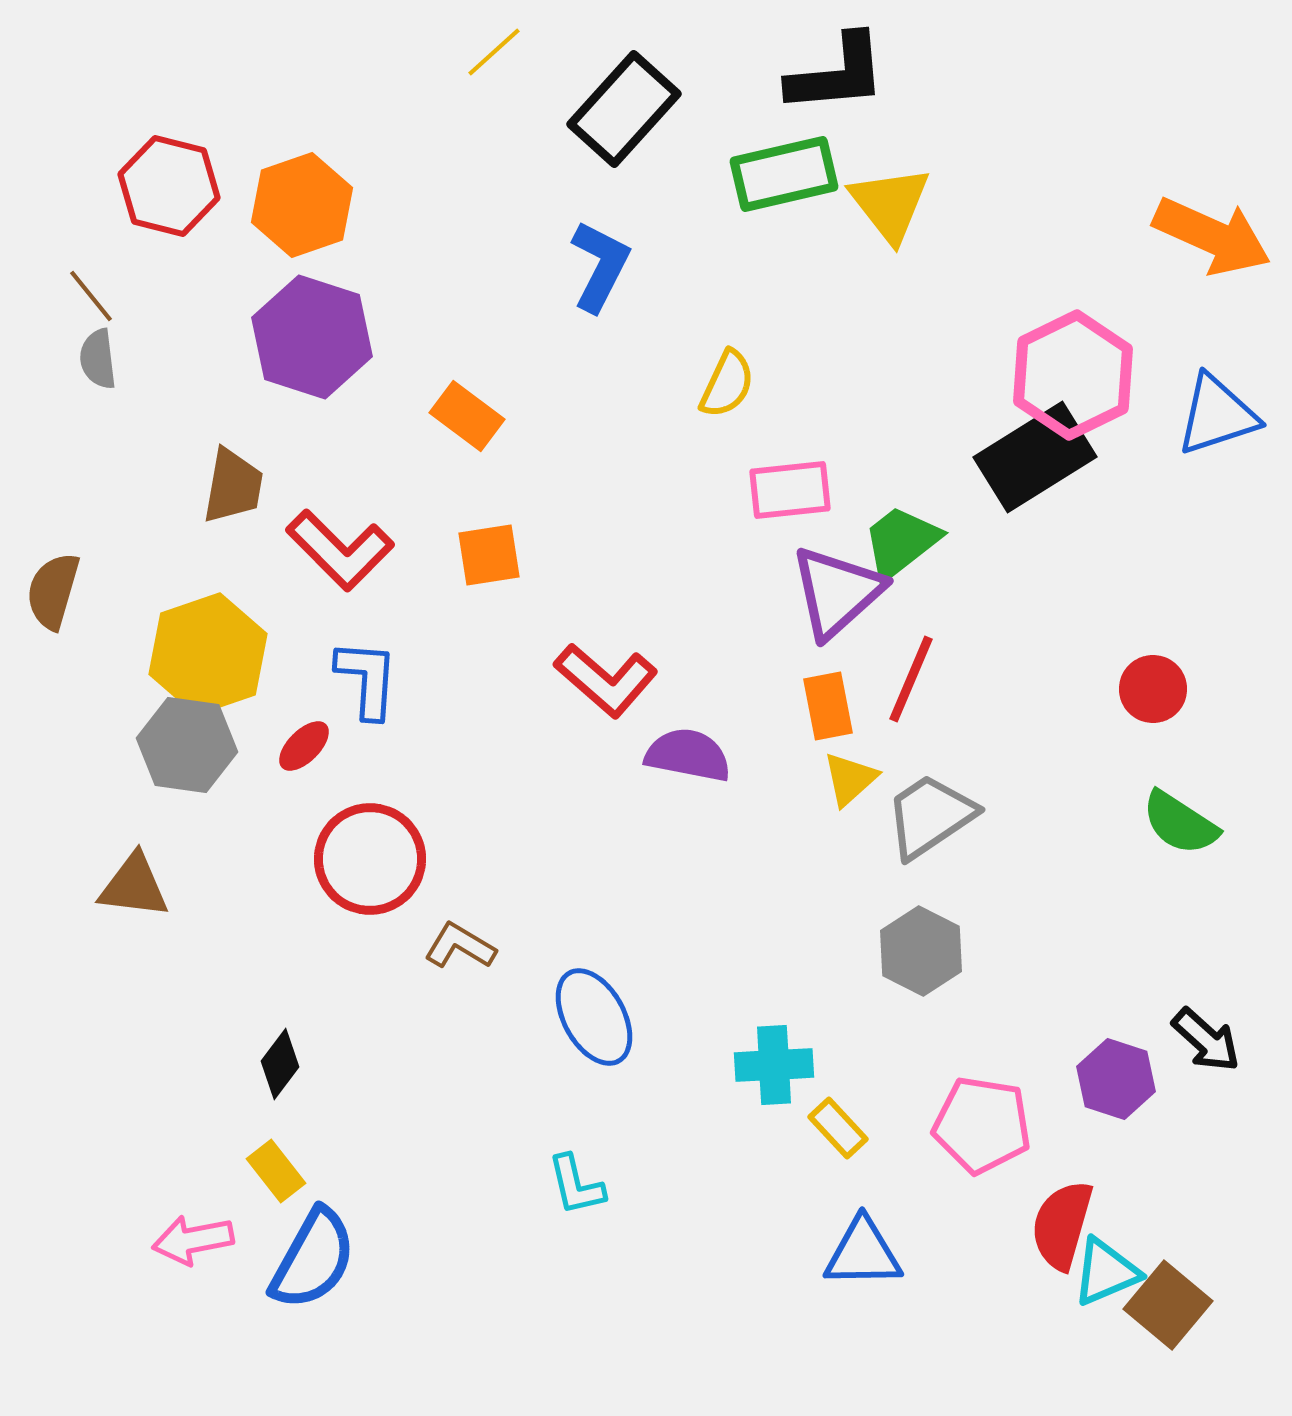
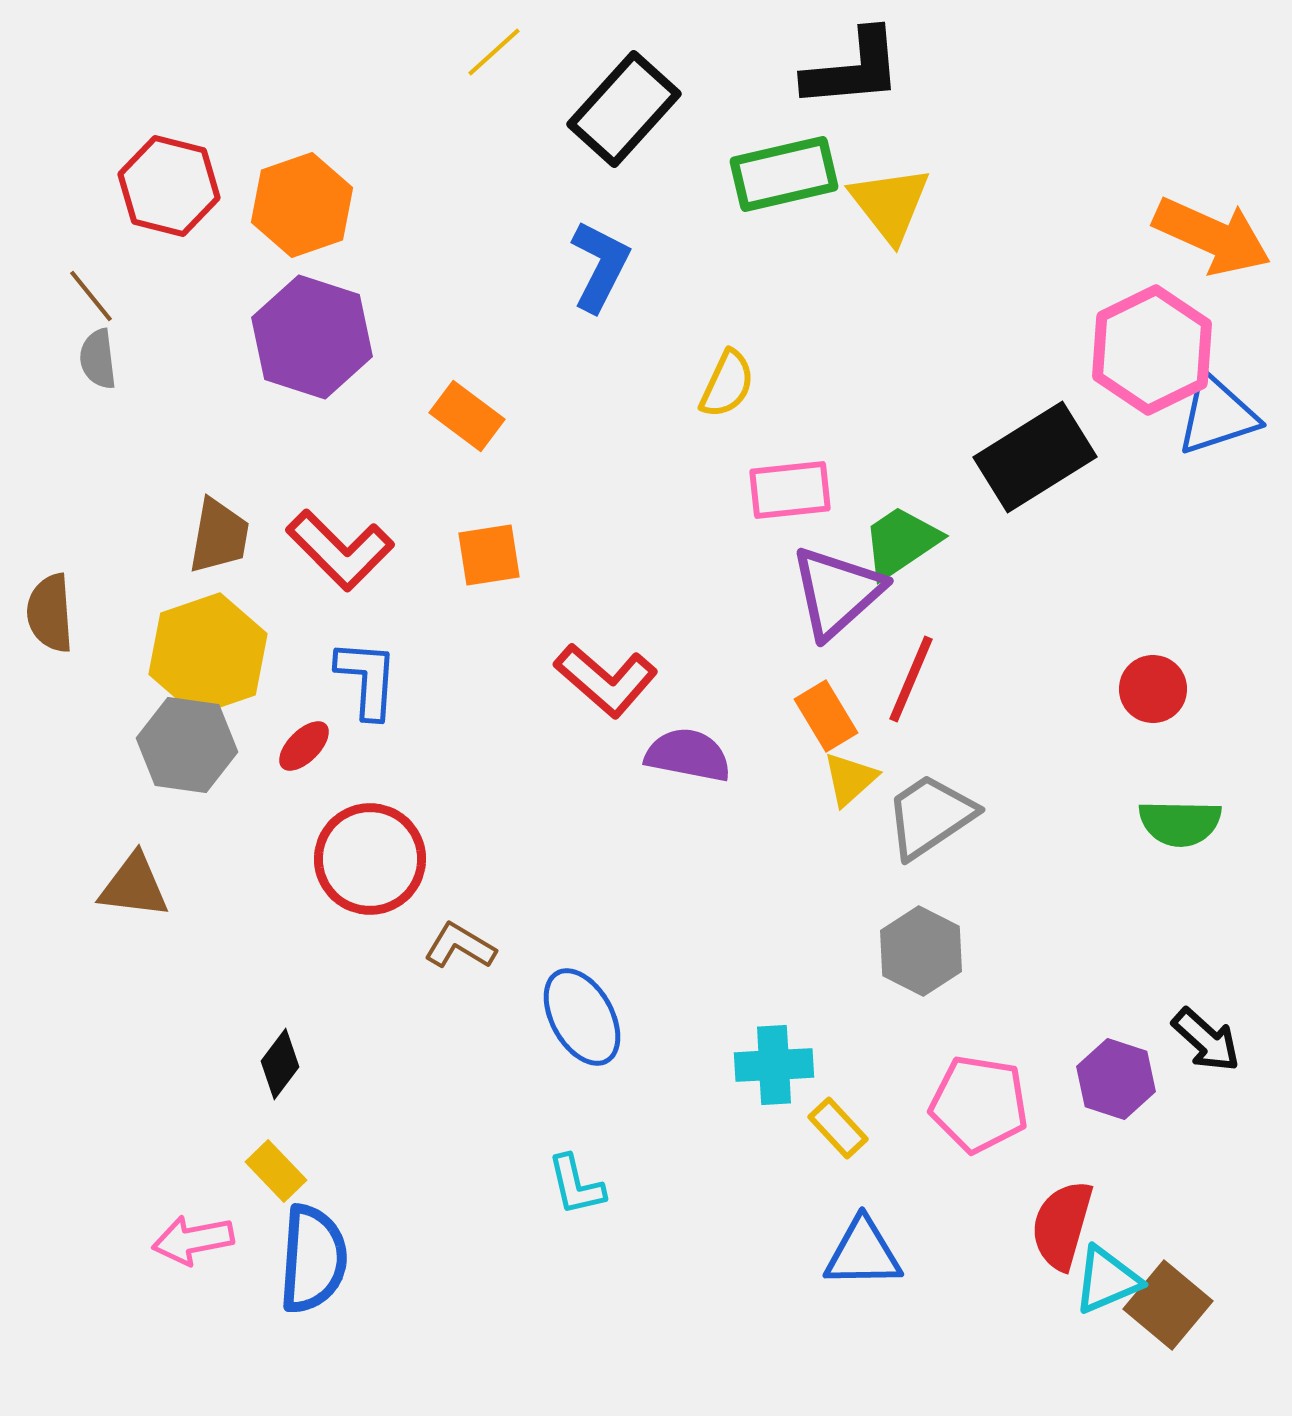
black L-shape at (837, 74): moved 16 px right, 5 px up
pink hexagon at (1073, 375): moved 79 px right, 25 px up
brown trapezoid at (233, 486): moved 14 px left, 50 px down
green trapezoid at (901, 542): rotated 4 degrees clockwise
brown semicircle at (53, 591): moved 3 px left, 22 px down; rotated 20 degrees counterclockwise
orange rectangle at (828, 706): moved 2 px left, 10 px down; rotated 20 degrees counterclockwise
green semicircle at (1180, 823): rotated 32 degrees counterclockwise
blue ellipse at (594, 1017): moved 12 px left
pink pentagon at (982, 1125): moved 3 px left, 21 px up
yellow rectangle at (276, 1171): rotated 6 degrees counterclockwise
blue semicircle at (313, 1259): rotated 25 degrees counterclockwise
cyan triangle at (1106, 1272): moved 1 px right, 8 px down
